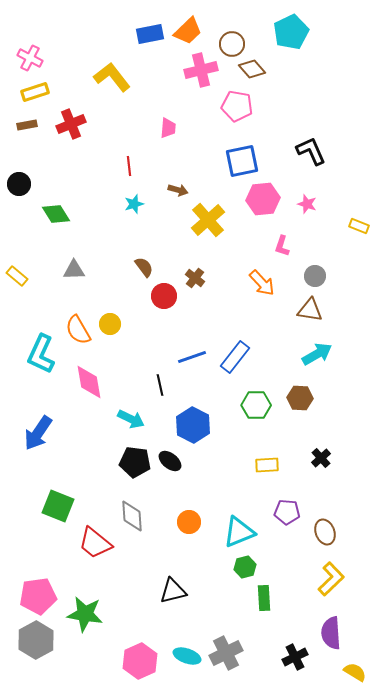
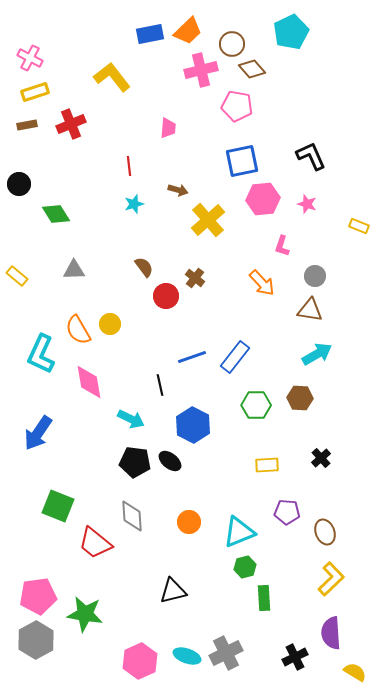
black L-shape at (311, 151): moved 5 px down
red circle at (164, 296): moved 2 px right
